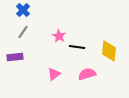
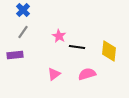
purple rectangle: moved 2 px up
